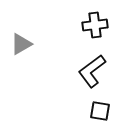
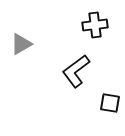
black L-shape: moved 16 px left
black square: moved 10 px right, 8 px up
